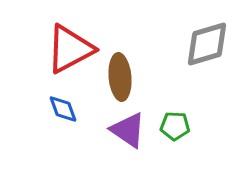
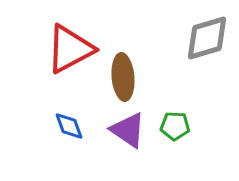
gray diamond: moved 6 px up
brown ellipse: moved 3 px right
blue diamond: moved 6 px right, 17 px down
